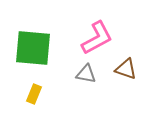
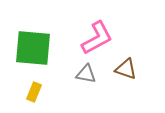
yellow rectangle: moved 2 px up
